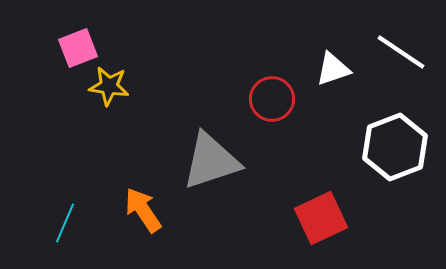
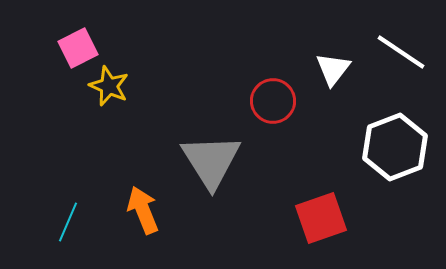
pink square: rotated 6 degrees counterclockwise
white triangle: rotated 33 degrees counterclockwise
yellow star: rotated 15 degrees clockwise
red circle: moved 1 px right, 2 px down
gray triangle: rotated 44 degrees counterclockwise
orange arrow: rotated 12 degrees clockwise
red square: rotated 6 degrees clockwise
cyan line: moved 3 px right, 1 px up
